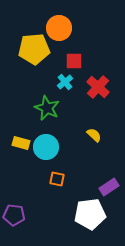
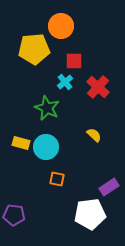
orange circle: moved 2 px right, 2 px up
